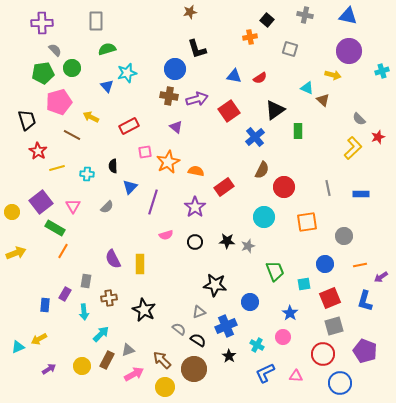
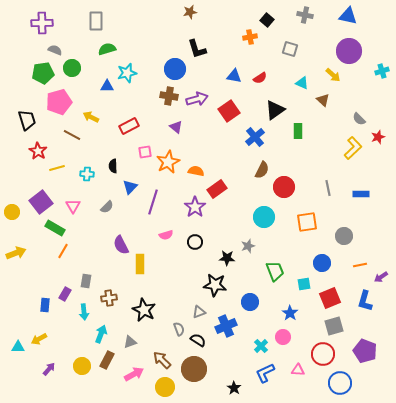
gray semicircle at (55, 50): rotated 24 degrees counterclockwise
yellow arrow at (333, 75): rotated 28 degrees clockwise
blue triangle at (107, 86): rotated 48 degrees counterclockwise
cyan triangle at (307, 88): moved 5 px left, 5 px up
red rectangle at (224, 187): moved 7 px left, 2 px down
black star at (227, 241): moved 17 px down
purple semicircle at (113, 259): moved 8 px right, 14 px up
blue circle at (325, 264): moved 3 px left, 1 px up
gray semicircle at (179, 329): rotated 32 degrees clockwise
cyan arrow at (101, 334): rotated 24 degrees counterclockwise
cyan cross at (257, 345): moved 4 px right, 1 px down; rotated 16 degrees clockwise
cyan triangle at (18, 347): rotated 24 degrees clockwise
gray triangle at (128, 350): moved 2 px right, 8 px up
black star at (229, 356): moved 5 px right, 32 px down
purple arrow at (49, 369): rotated 16 degrees counterclockwise
pink triangle at (296, 376): moved 2 px right, 6 px up
